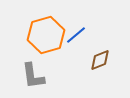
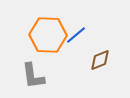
orange hexagon: moved 2 px right; rotated 18 degrees clockwise
